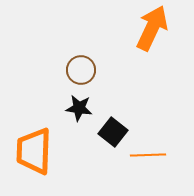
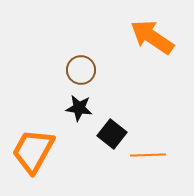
orange arrow: moved 9 px down; rotated 81 degrees counterclockwise
black square: moved 1 px left, 2 px down
orange trapezoid: moved 1 px left; rotated 27 degrees clockwise
